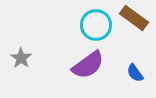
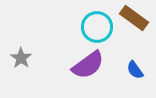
cyan circle: moved 1 px right, 2 px down
blue semicircle: moved 3 px up
